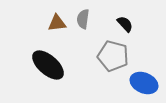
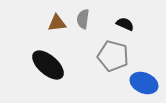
black semicircle: rotated 24 degrees counterclockwise
